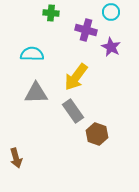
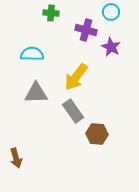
brown hexagon: rotated 15 degrees counterclockwise
